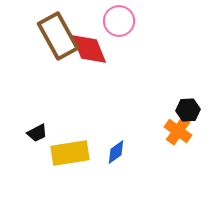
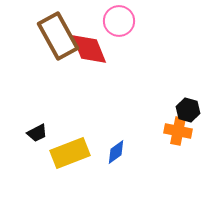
black hexagon: rotated 20 degrees clockwise
orange cross: rotated 24 degrees counterclockwise
yellow rectangle: rotated 12 degrees counterclockwise
